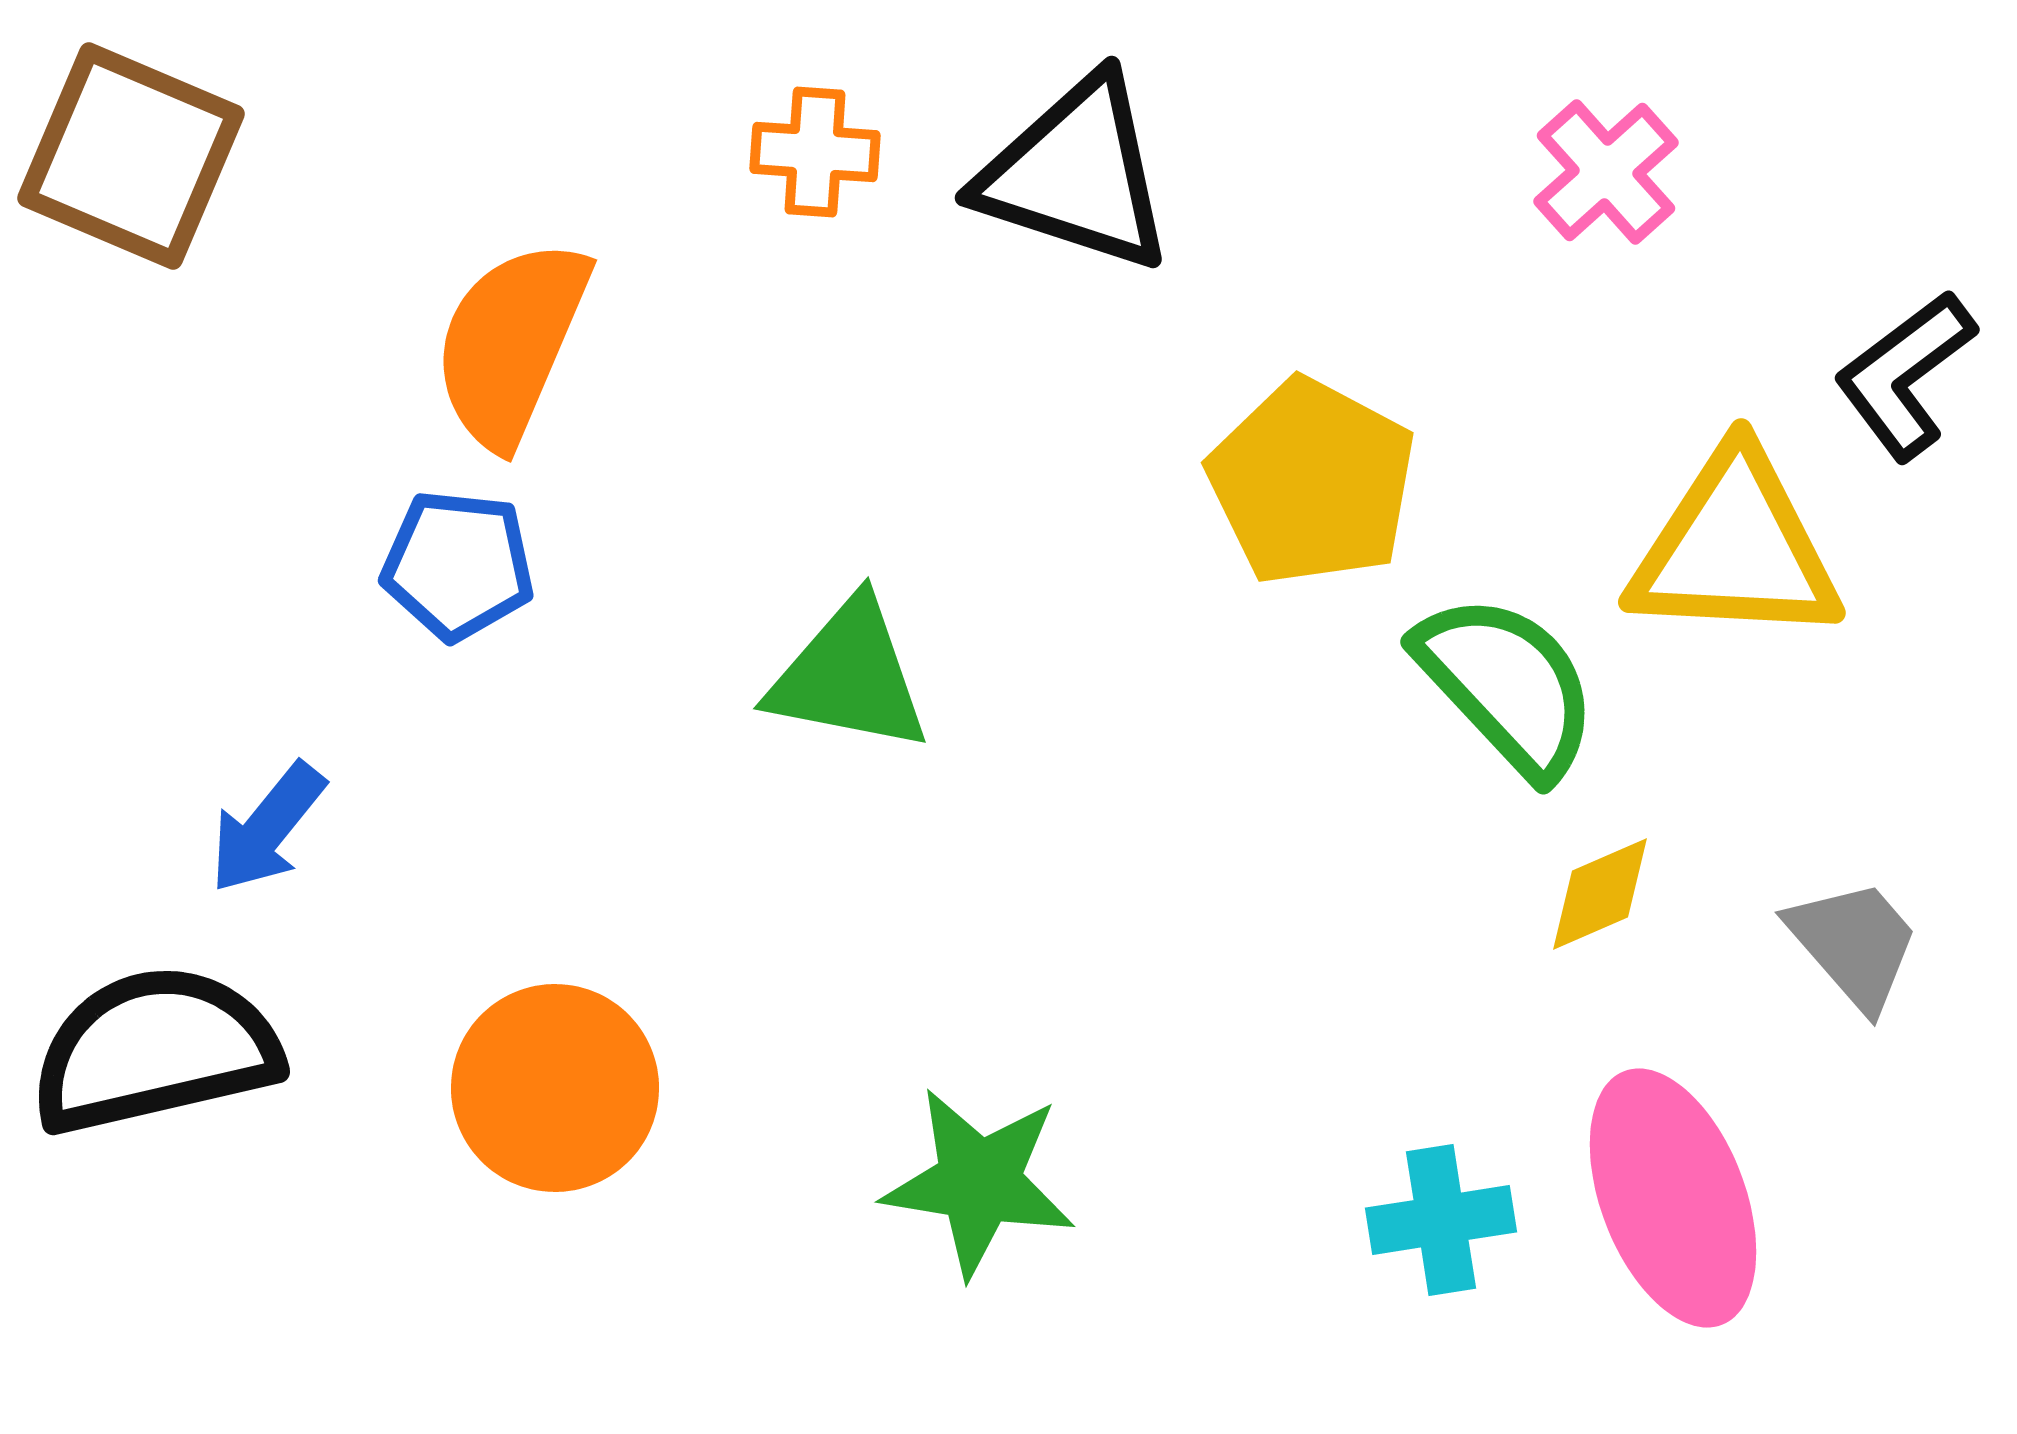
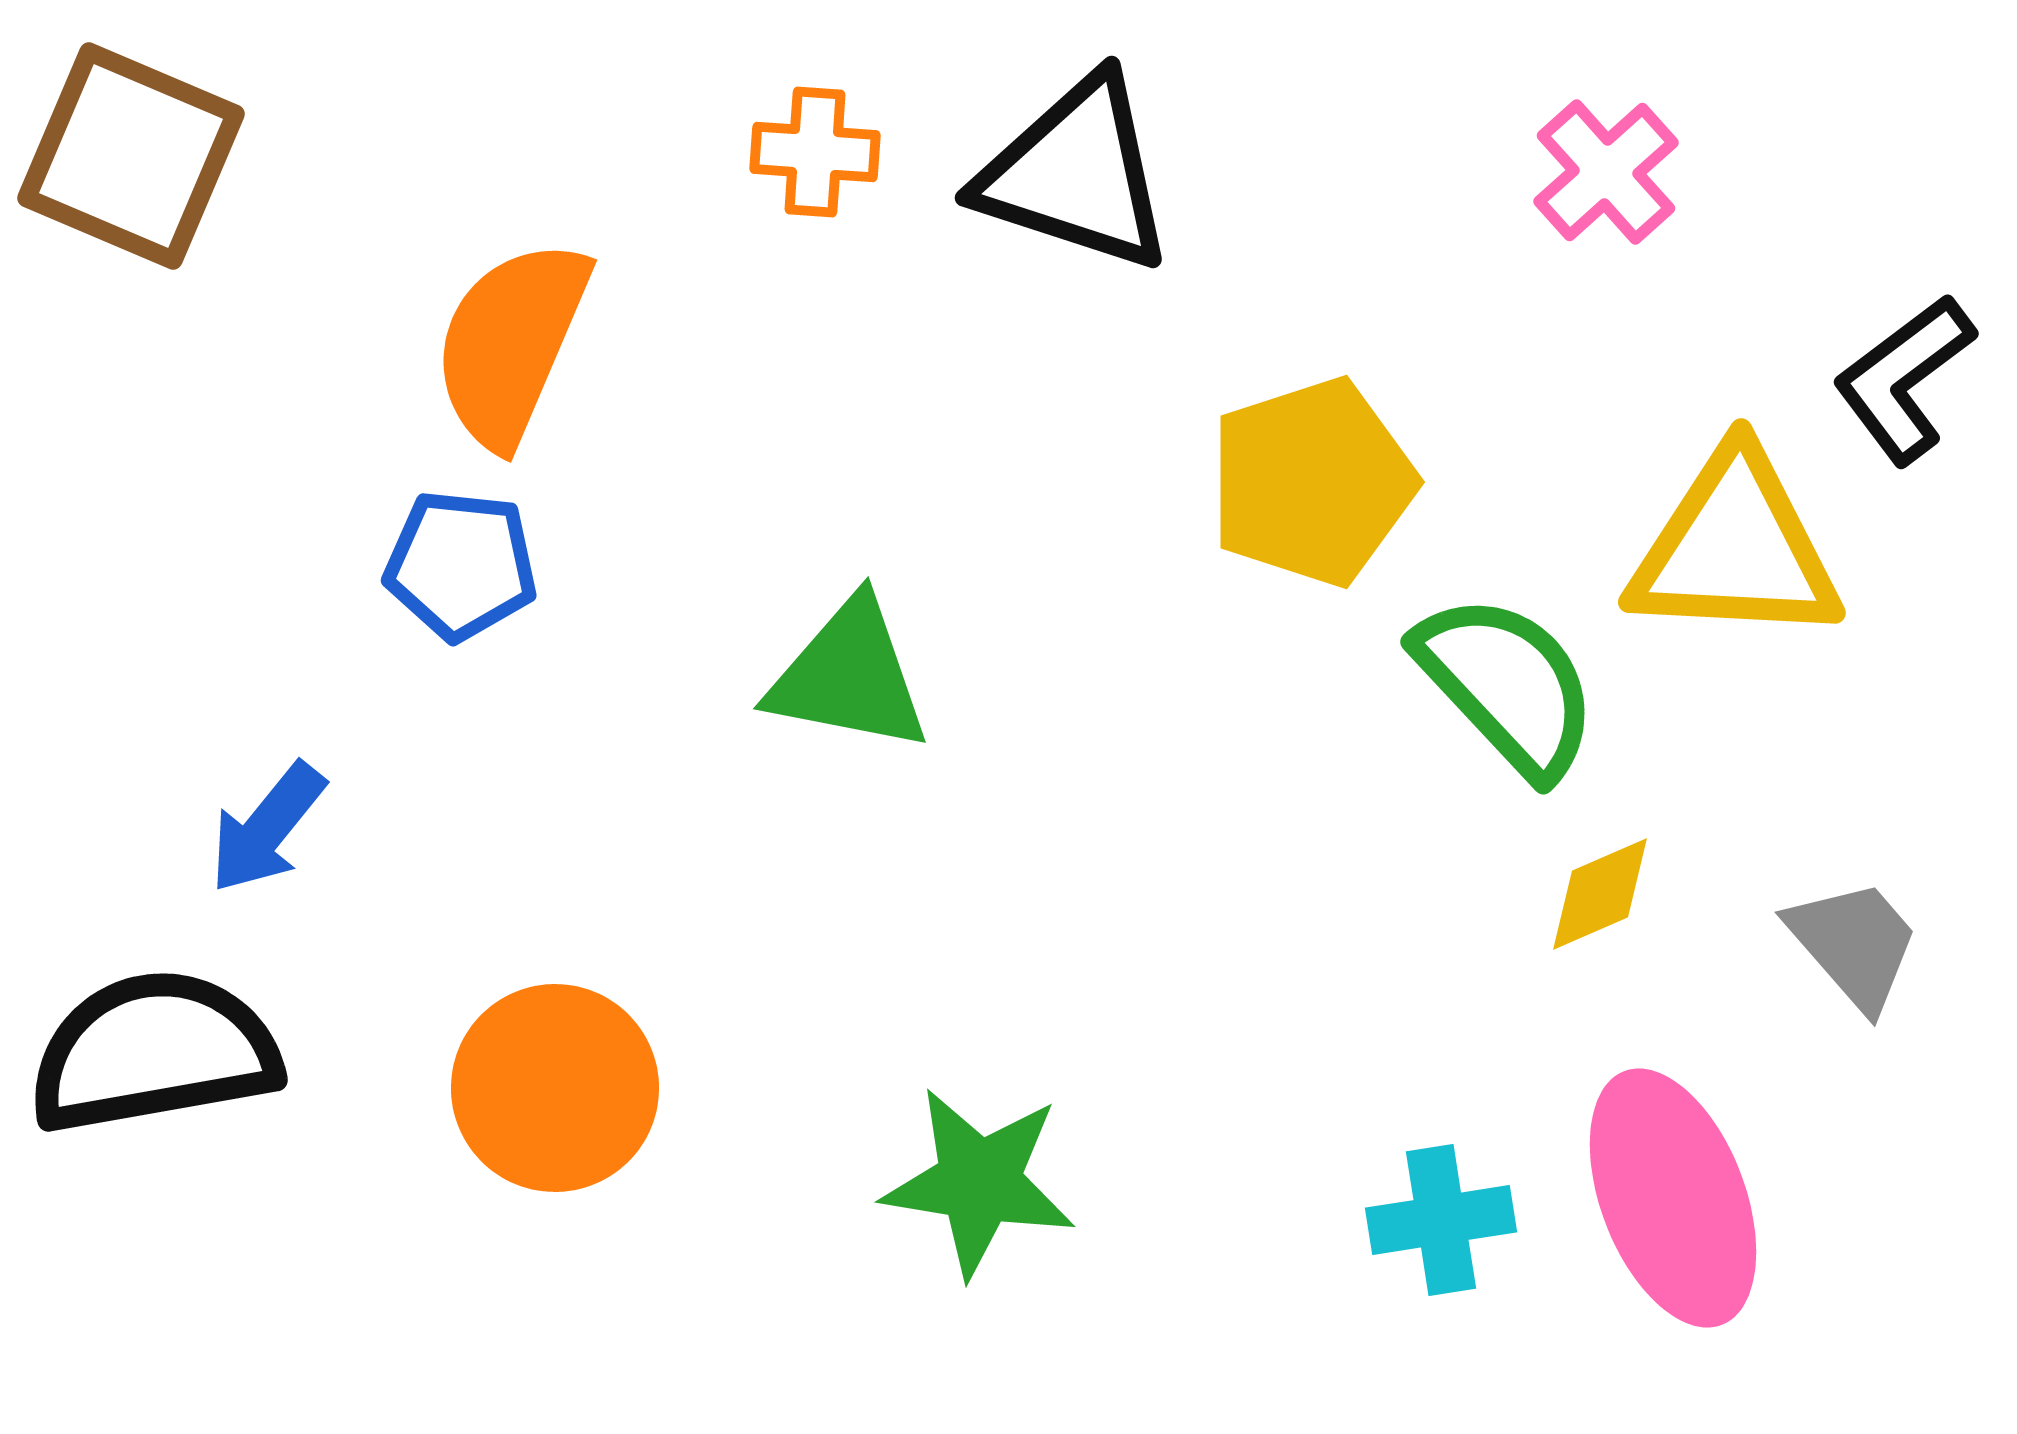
black L-shape: moved 1 px left, 4 px down
yellow pentagon: rotated 26 degrees clockwise
blue pentagon: moved 3 px right
black semicircle: moved 1 px left, 2 px down; rotated 3 degrees clockwise
